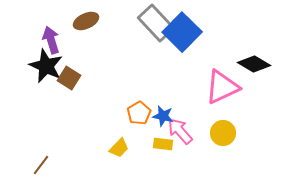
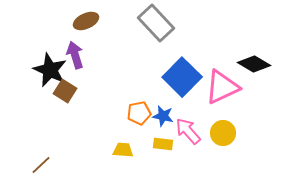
blue square: moved 45 px down
purple arrow: moved 24 px right, 15 px down
black star: moved 4 px right, 4 px down
brown square: moved 4 px left, 13 px down
orange pentagon: rotated 20 degrees clockwise
pink arrow: moved 8 px right
yellow trapezoid: moved 4 px right, 2 px down; rotated 130 degrees counterclockwise
brown line: rotated 10 degrees clockwise
